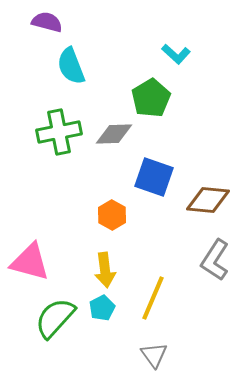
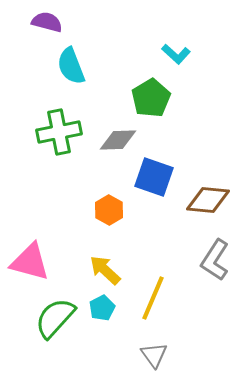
gray diamond: moved 4 px right, 6 px down
orange hexagon: moved 3 px left, 5 px up
yellow arrow: rotated 140 degrees clockwise
